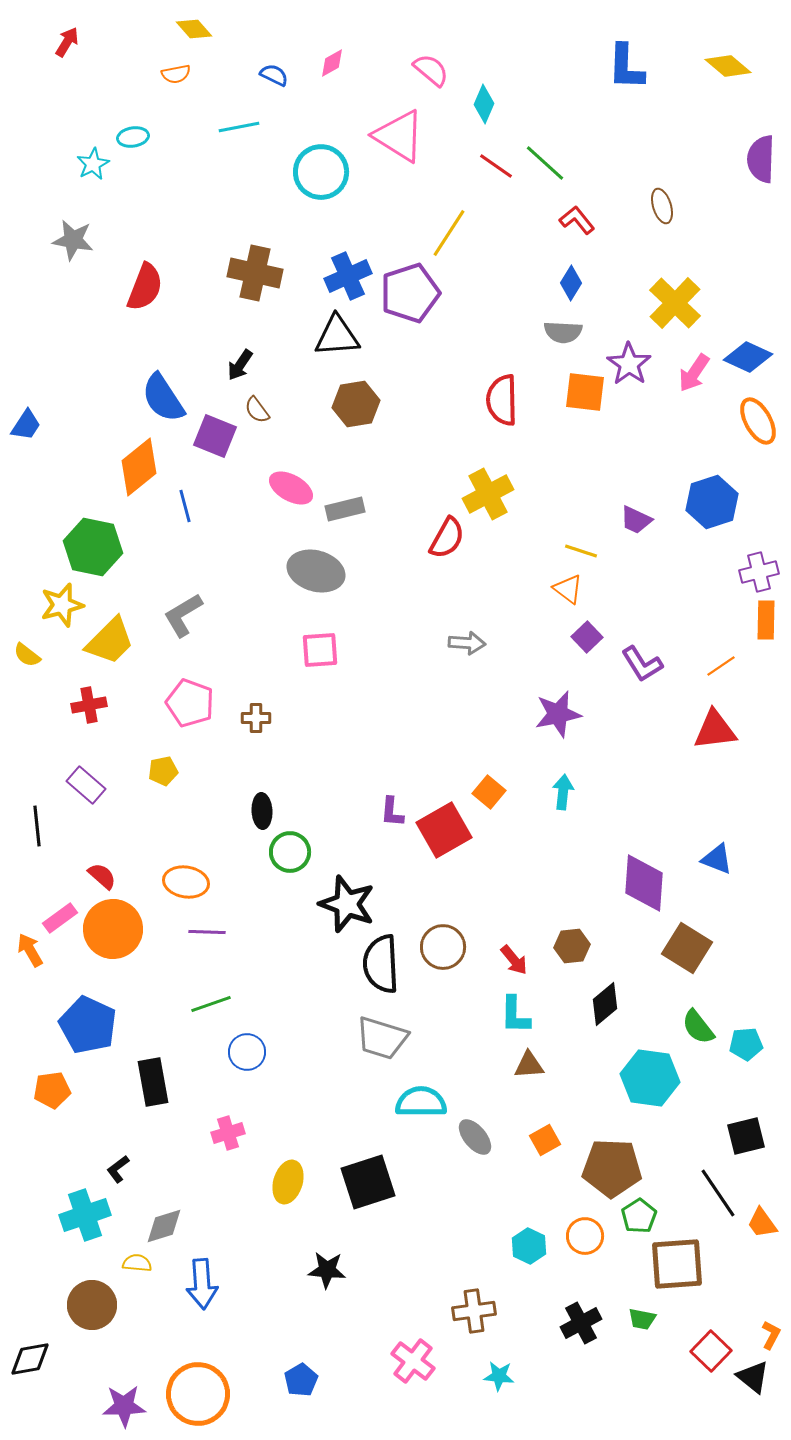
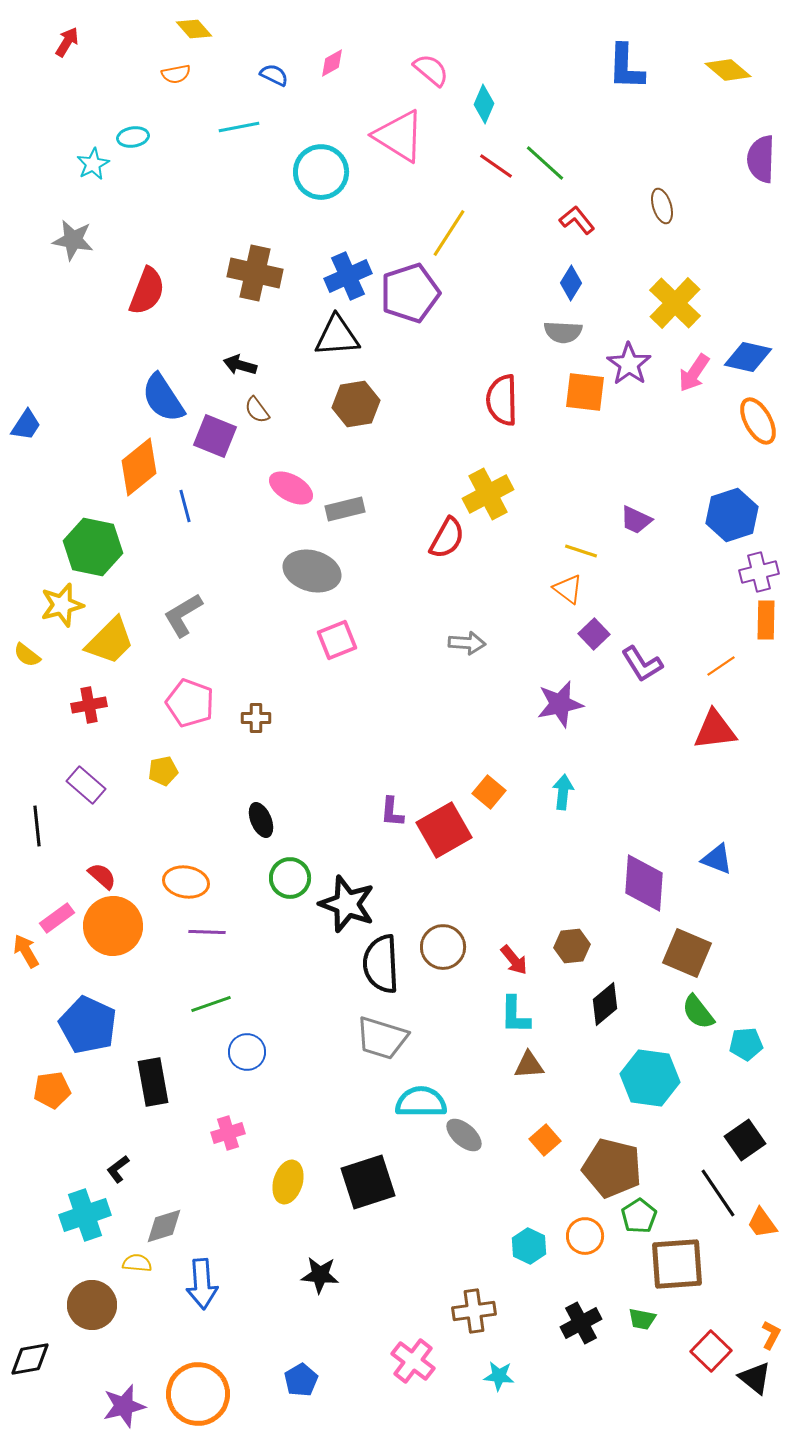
yellow diamond at (728, 66): moved 4 px down
red semicircle at (145, 287): moved 2 px right, 4 px down
blue diamond at (748, 357): rotated 12 degrees counterclockwise
black arrow at (240, 365): rotated 72 degrees clockwise
blue hexagon at (712, 502): moved 20 px right, 13 px down
gray ellipse at (316, 571): moved 4 px left
purple square at (587, 637): moved 7 px right, 3 px up
pink square at (320, 650): moved 17 px right, 10 px up; rotated 18 degrees counterclockwise
purple star at (558, 714): moved 2 px right, 10 px up
black ellipse at (262, 811): moved 1 px left, 9 px down; rotated 20 degrees counterclockwise
green circle at (290, 852): moved 26 px down
pink rectangle at (60, 918): moved 3 px left
orange circle at (113, 929): moved 3 px up
brown square at (687, 948): moved 5 px down; rotated 9 degrees counterclockwise
orange arrow at (30, 950): moved 4 px left, 1 px down
green semicircle at (698, 1027): moved 15 px up
black square at (746, 1136): moved 1 px left, 4 px down; rotated 21 degrees counterclockwise
gray ellipse at (475, 1137): moved 11 px left, 2 px up; rotated 9 degrees counterclockwise
orange square at (545, 1140): rotated 12 degrees counterclockwise
brown pentagon at (612, 1168): rotated 12 degrees clockwise
black star at (327, 1270): moved 7 px left, 5 px down
black triangle at (753, 1377): moved 2 px right, 1 px down
purple star at (124, 1406): rotated 12 degrees counterclockwise
